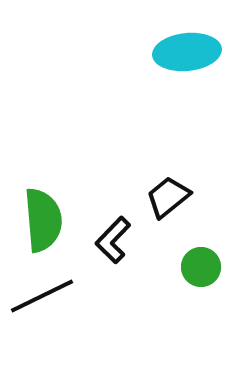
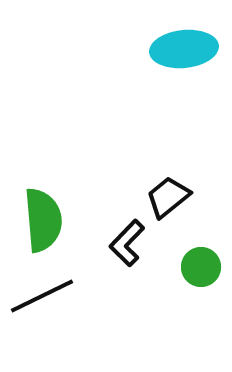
cyan ellipse: moved 3 px left, 3 px up
black L-shape: moved 14 px right, 3 px down
